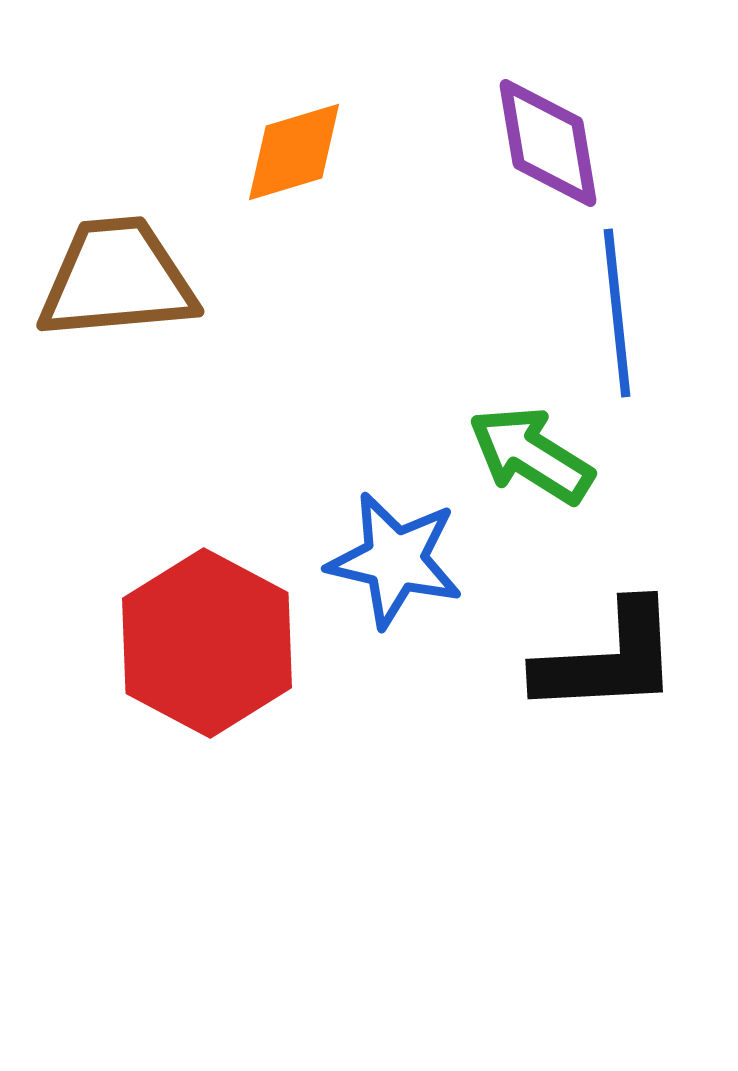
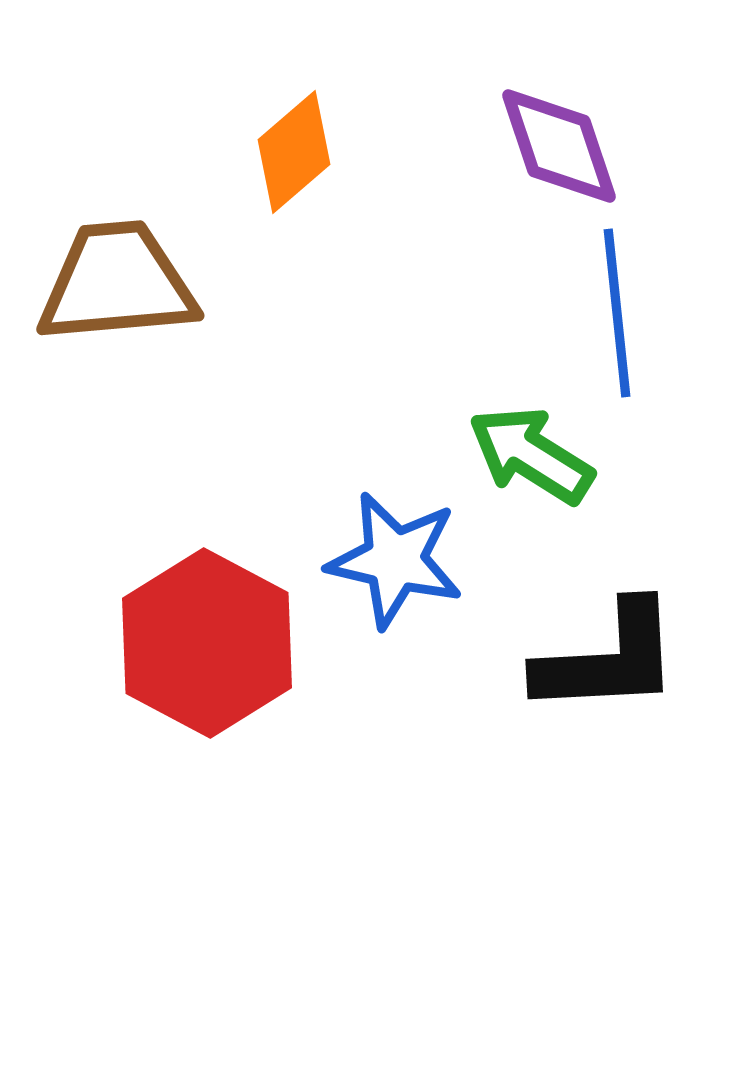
purple diamond: moved 11 px right, 3 px down; rotated 9 degrees counterclockwise
orange diamond: rotated 24 degrees counterclockwise
brown trapezoid: moved 4 px down
